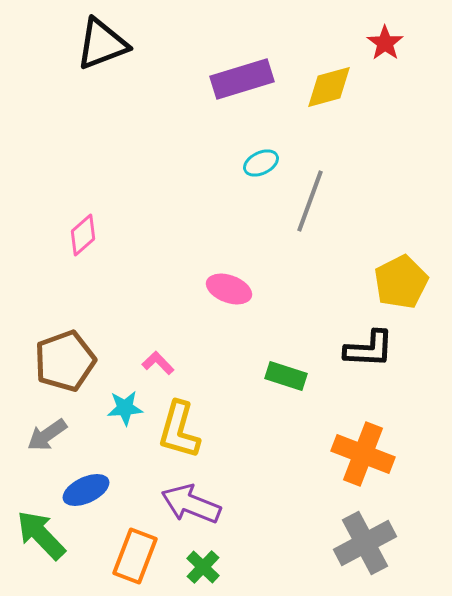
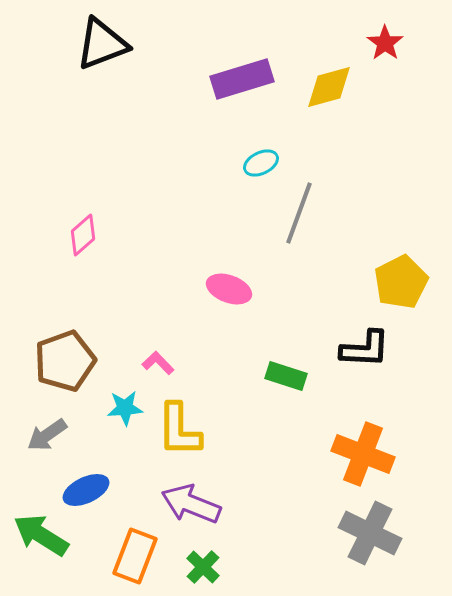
gray line: moved 11 px left, 12 px down
black L-shape: moved 4 px left
yellow L-shape: rotated 16 degrees counterclockwise
green arrow: rotated 14 degrees counterclockwise
gray cross: moved 5 px right, 10 px up; rotated 36 degrees counterclockwise
